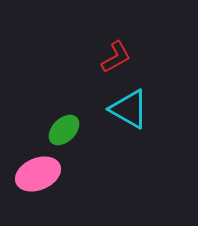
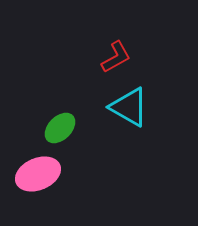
cyan triangle: moved 2 px up
green ellipse: moved 4 px left, 2 px up
